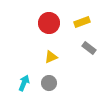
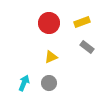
gray rectangle: moved 2 px left, 1 px up
